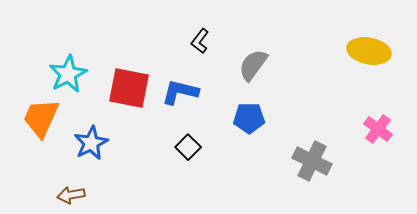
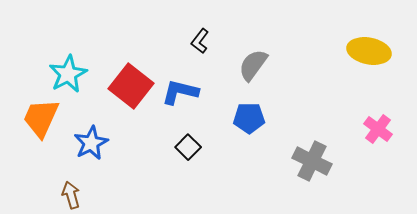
red square: moved 2 px right, 2 px up; rotated 27 degrees clockwise
brown arrow: rotated 84 degrees clockwise
